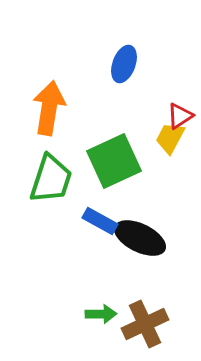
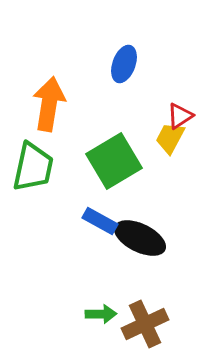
orange arrow: moved 4 px up
green square: rotated 6 degrees counterclockwise
green trapezoid: moved 18 px left, 12 px up; rotated 6 degrees counterclockwise
